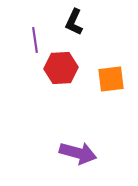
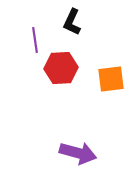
black L-shape: moved 2 px left
